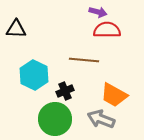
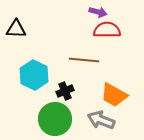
gray arrow: moved 1 px down
